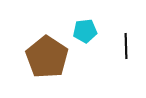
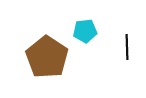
black line: moved 1 px right, 1 px down
